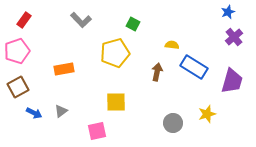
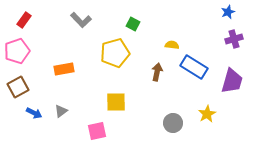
purple cross: moved 2 px down; rotated 24 degrees clockwise
yellow star: rotated 12 degrees counterclockwise
